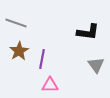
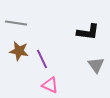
gray line: rotated 10 degrees counterclockwise
brown star: rotated 30 degrees counterclockwise
purple line: rotated 36 degrees counterclockwise
pink triangle: rotated 24 degrees clockwise
